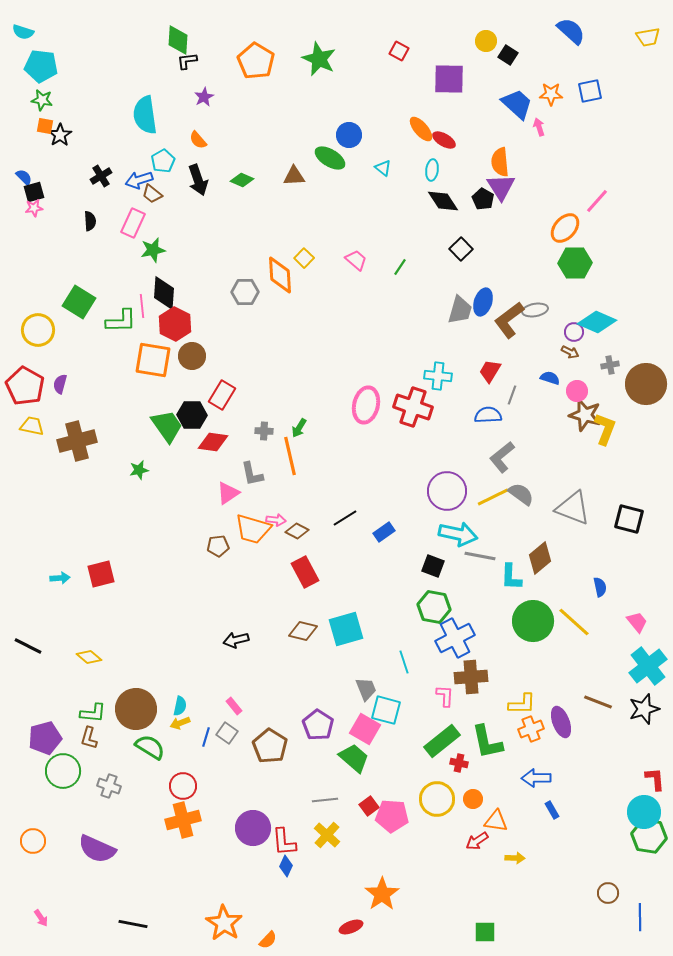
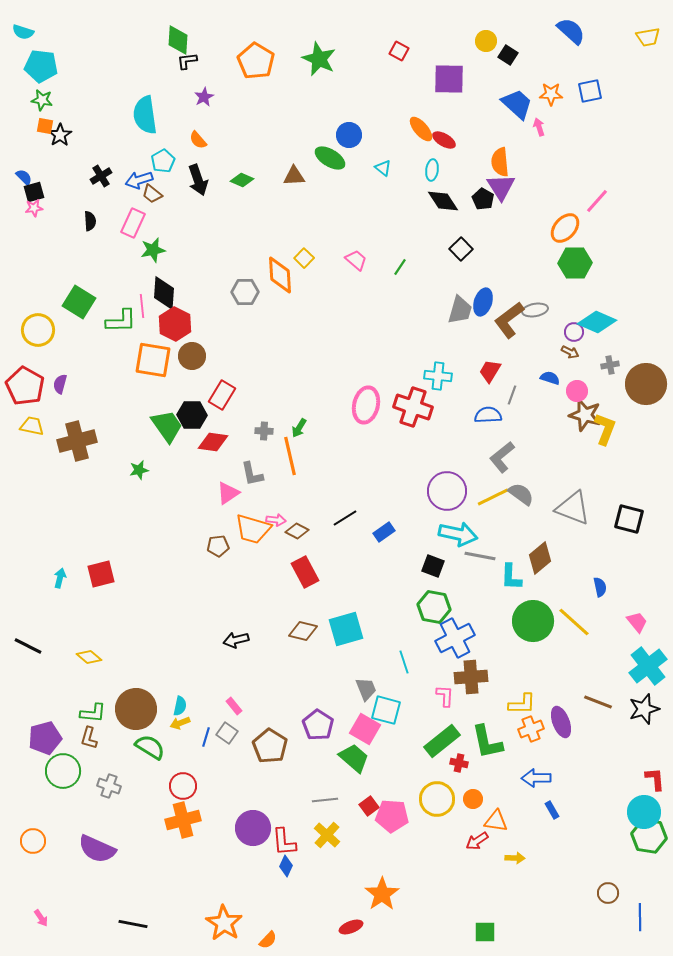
cyan arrow at (60, 578): rotated 72 degrees counterclockwise
